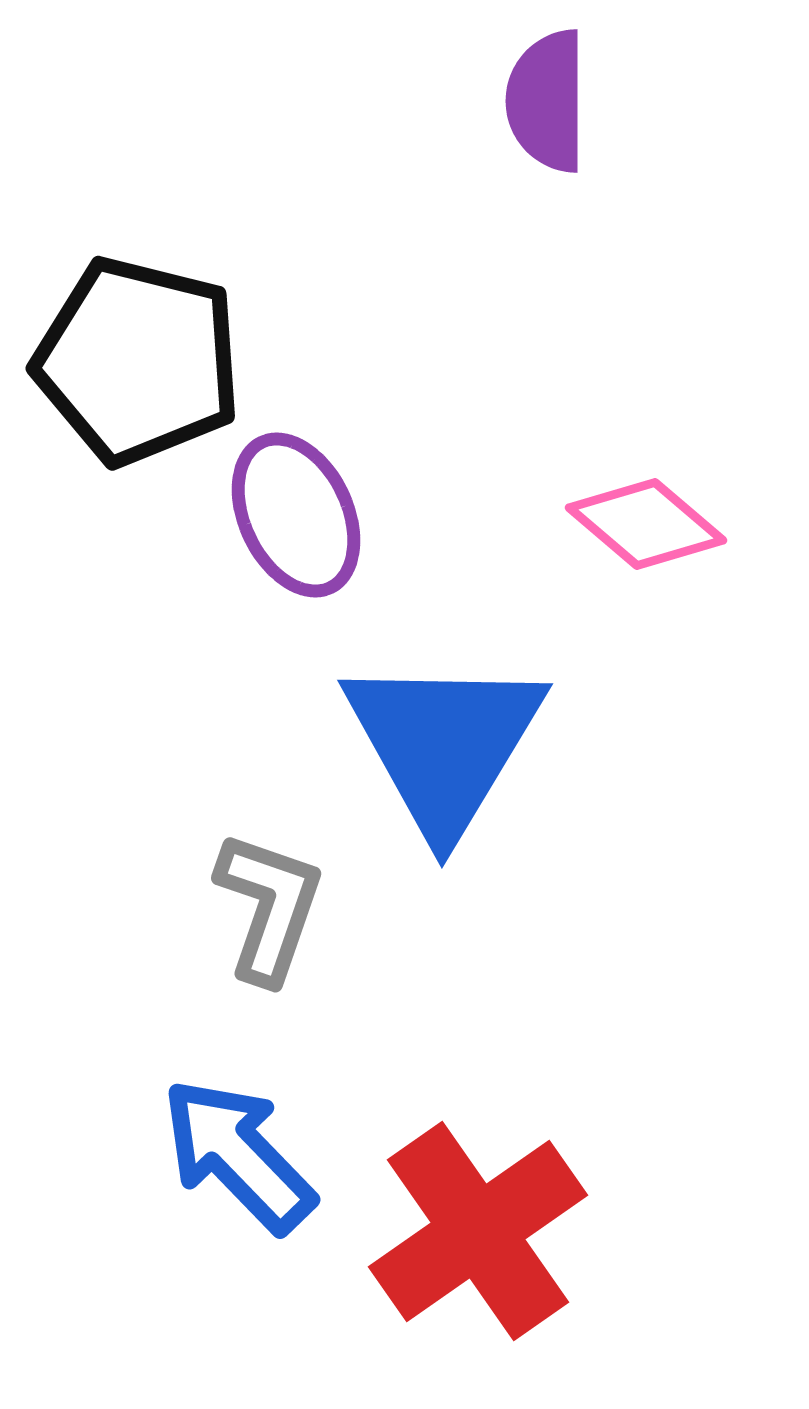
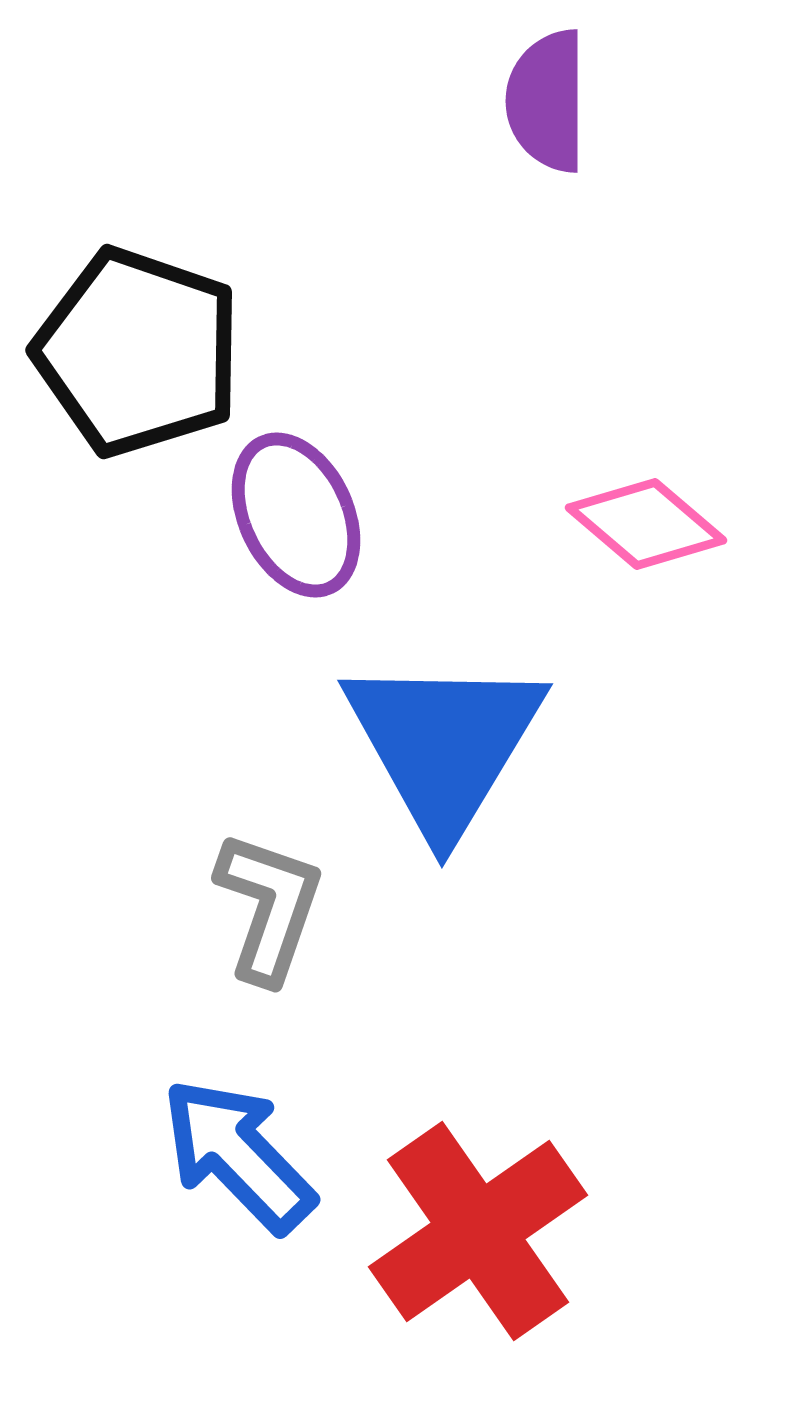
black pentagon: moved 9 px up; rotated 5 degrees clockwise
